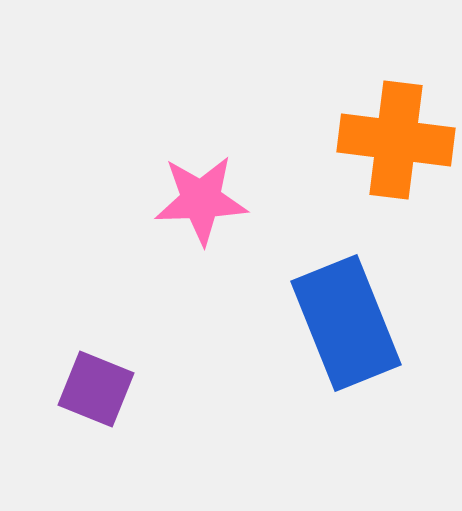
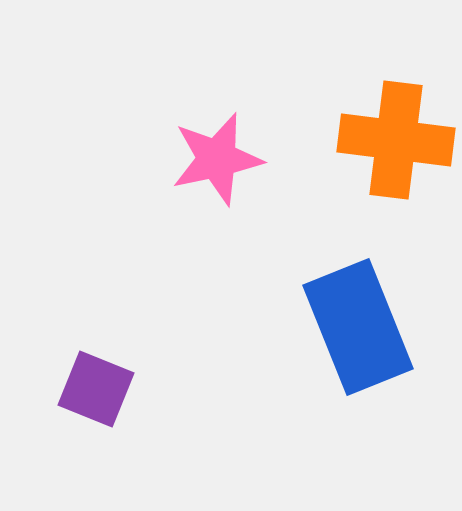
pink star: moved 16 px right, 41 px up; rotated 10 degrees counterclockwise
blue rectangle: moved 12 px right, 4 px down
